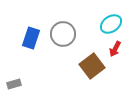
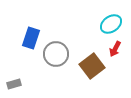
gray circle: moved 7 px left, 20 px down
